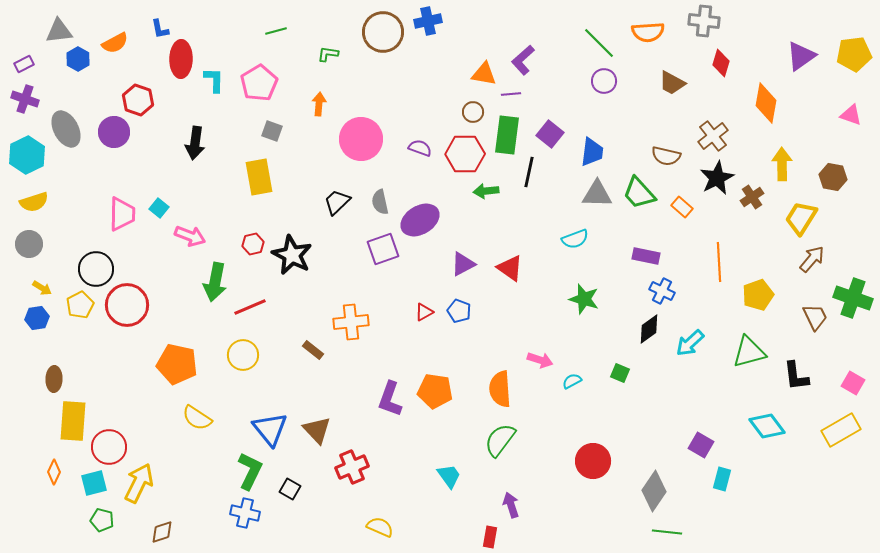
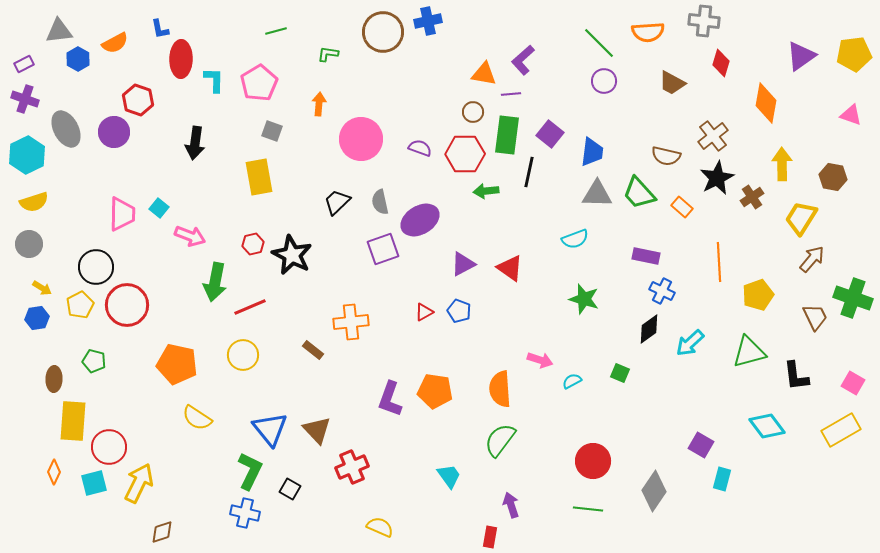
black circle at (96, 269): moved 2 px up
green pentagon at (102, 520): moved 8 px left, 159 px up
green line at (667, 532): moved 79 px left, 23 px up
